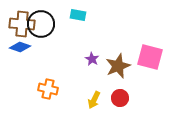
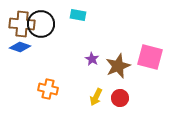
yellow arrow: moved 2 px right, 3 px up
